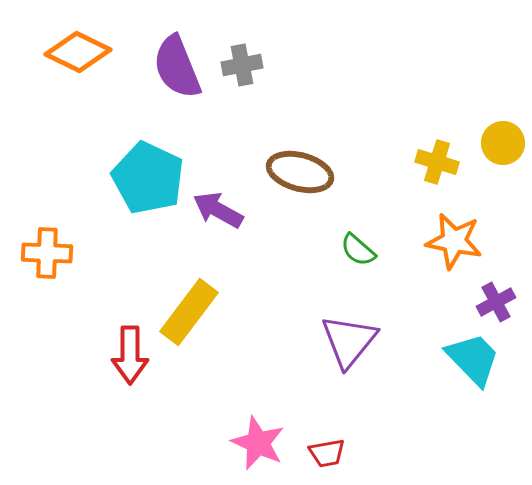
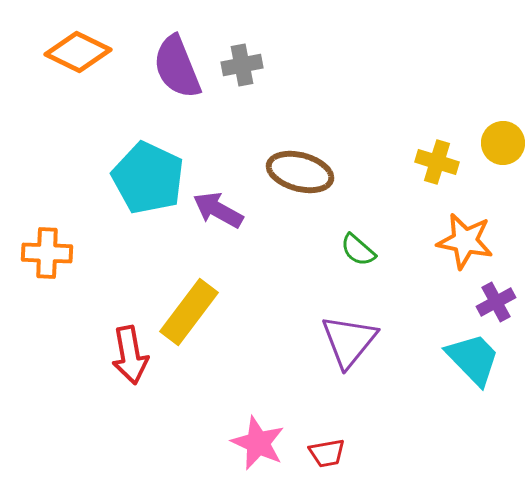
orange star: moved 11 px right
red arrow: rotated 10 degrees counterclockwise
